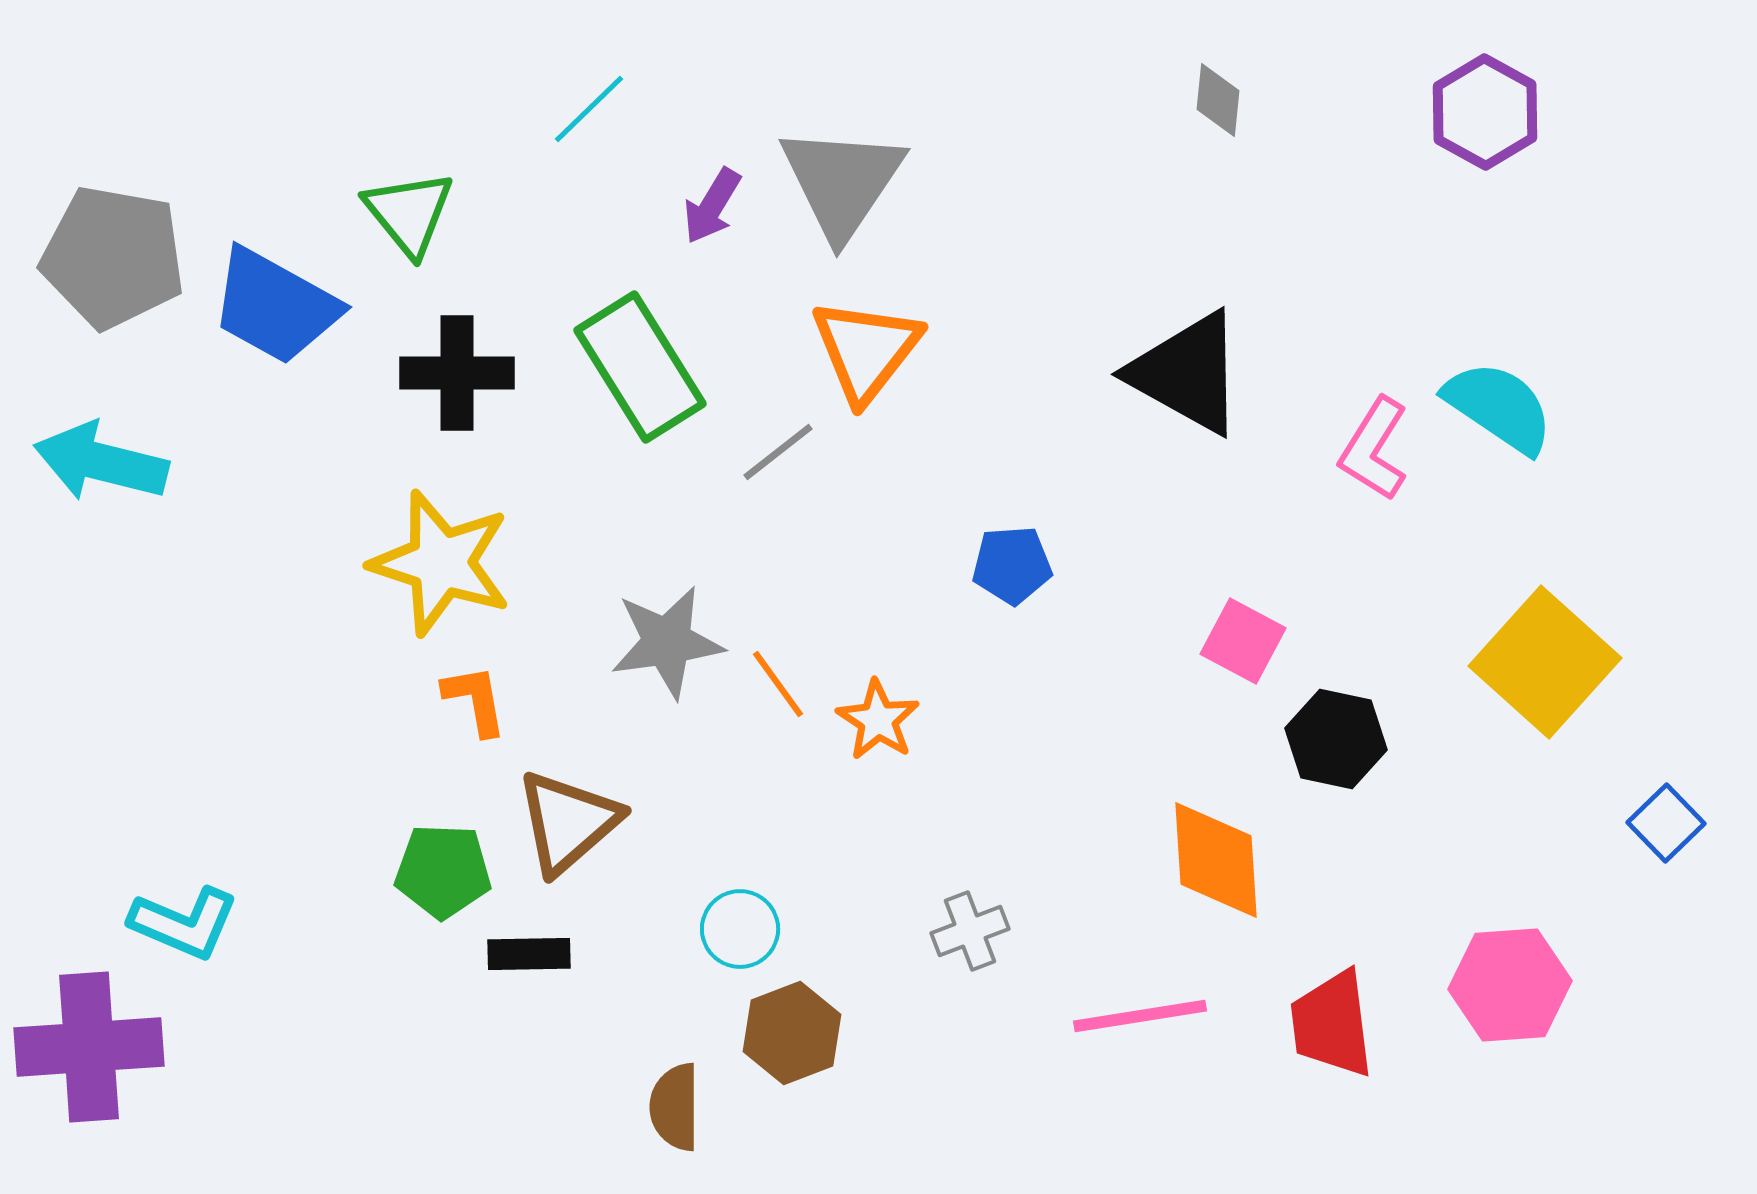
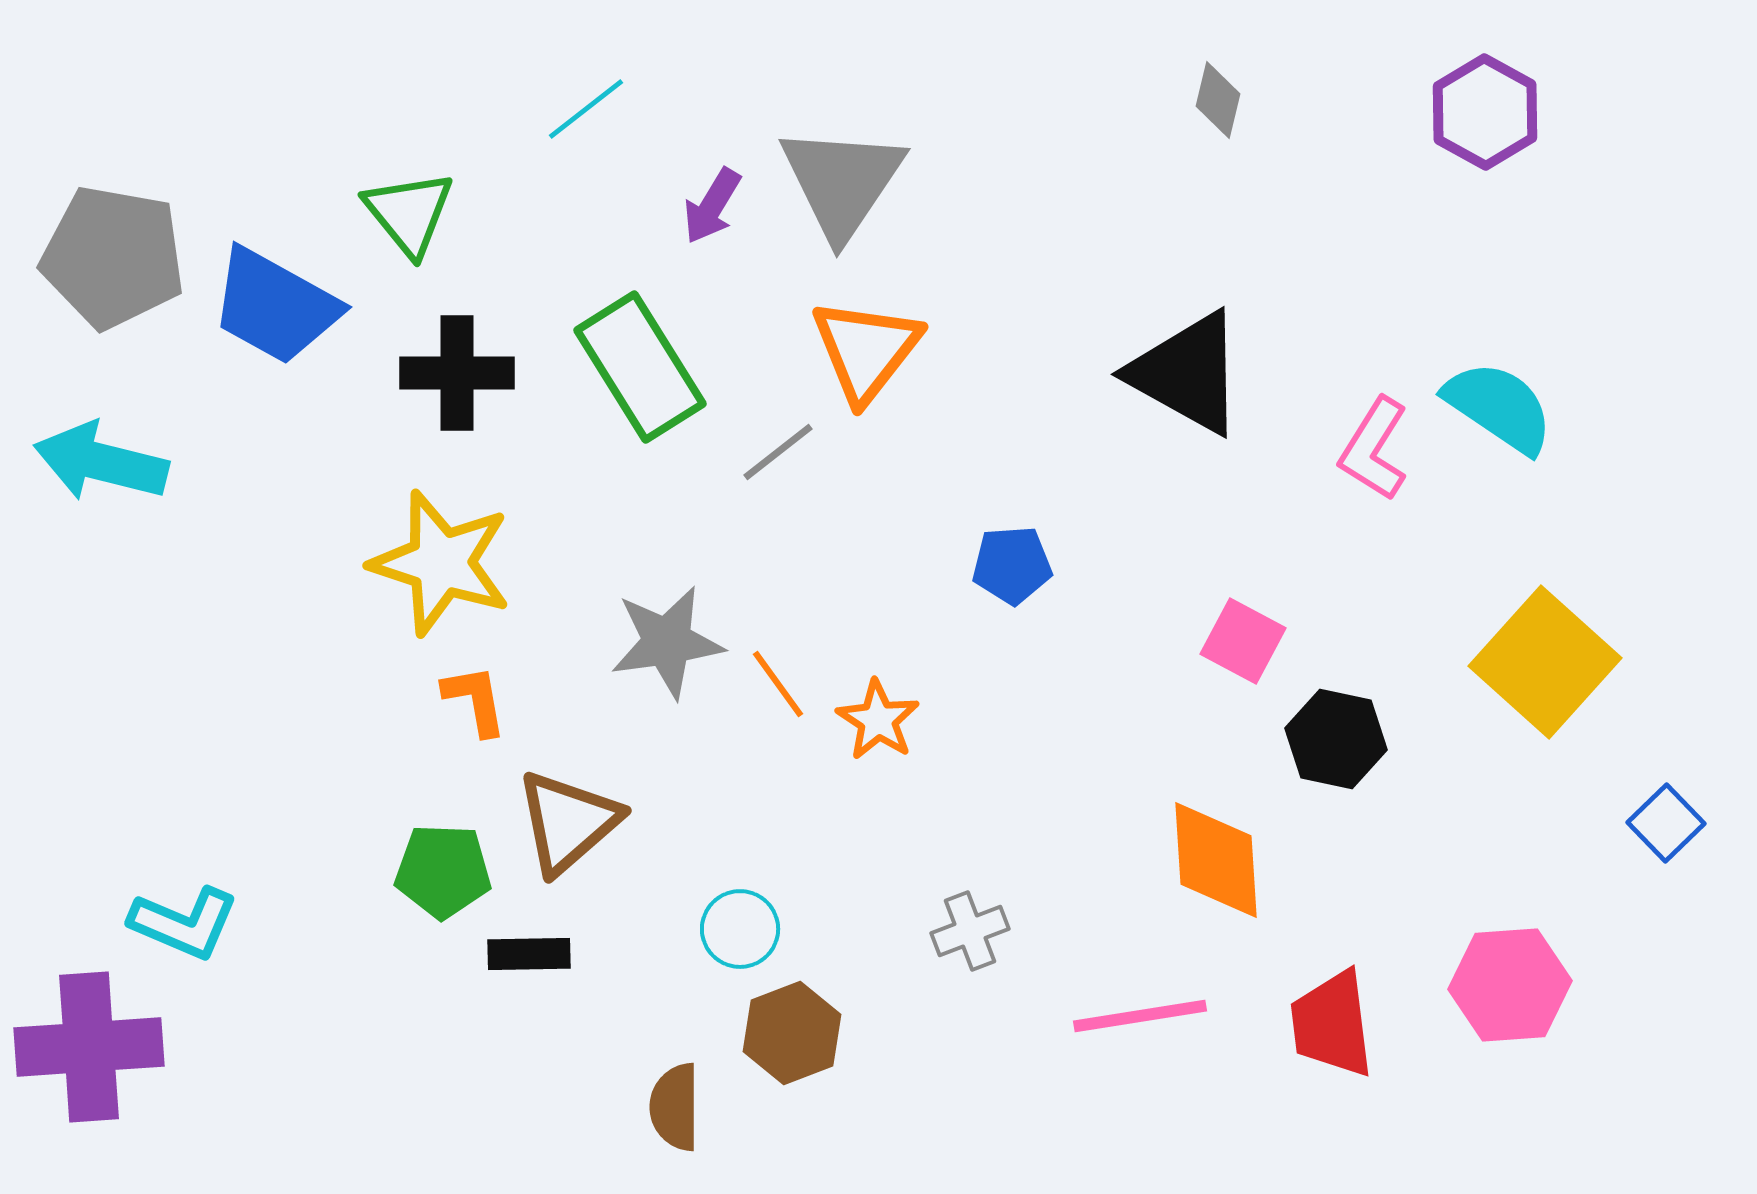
gray diamond: rotated 8 degrees clockwise
cyan line: moved 3 px left; rotated 6 degrees clockwise
